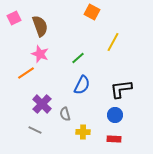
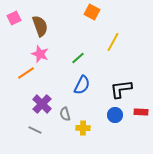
yellow cross: moved 4 px up
red rectangle: moved 27 px right, 27 px up
